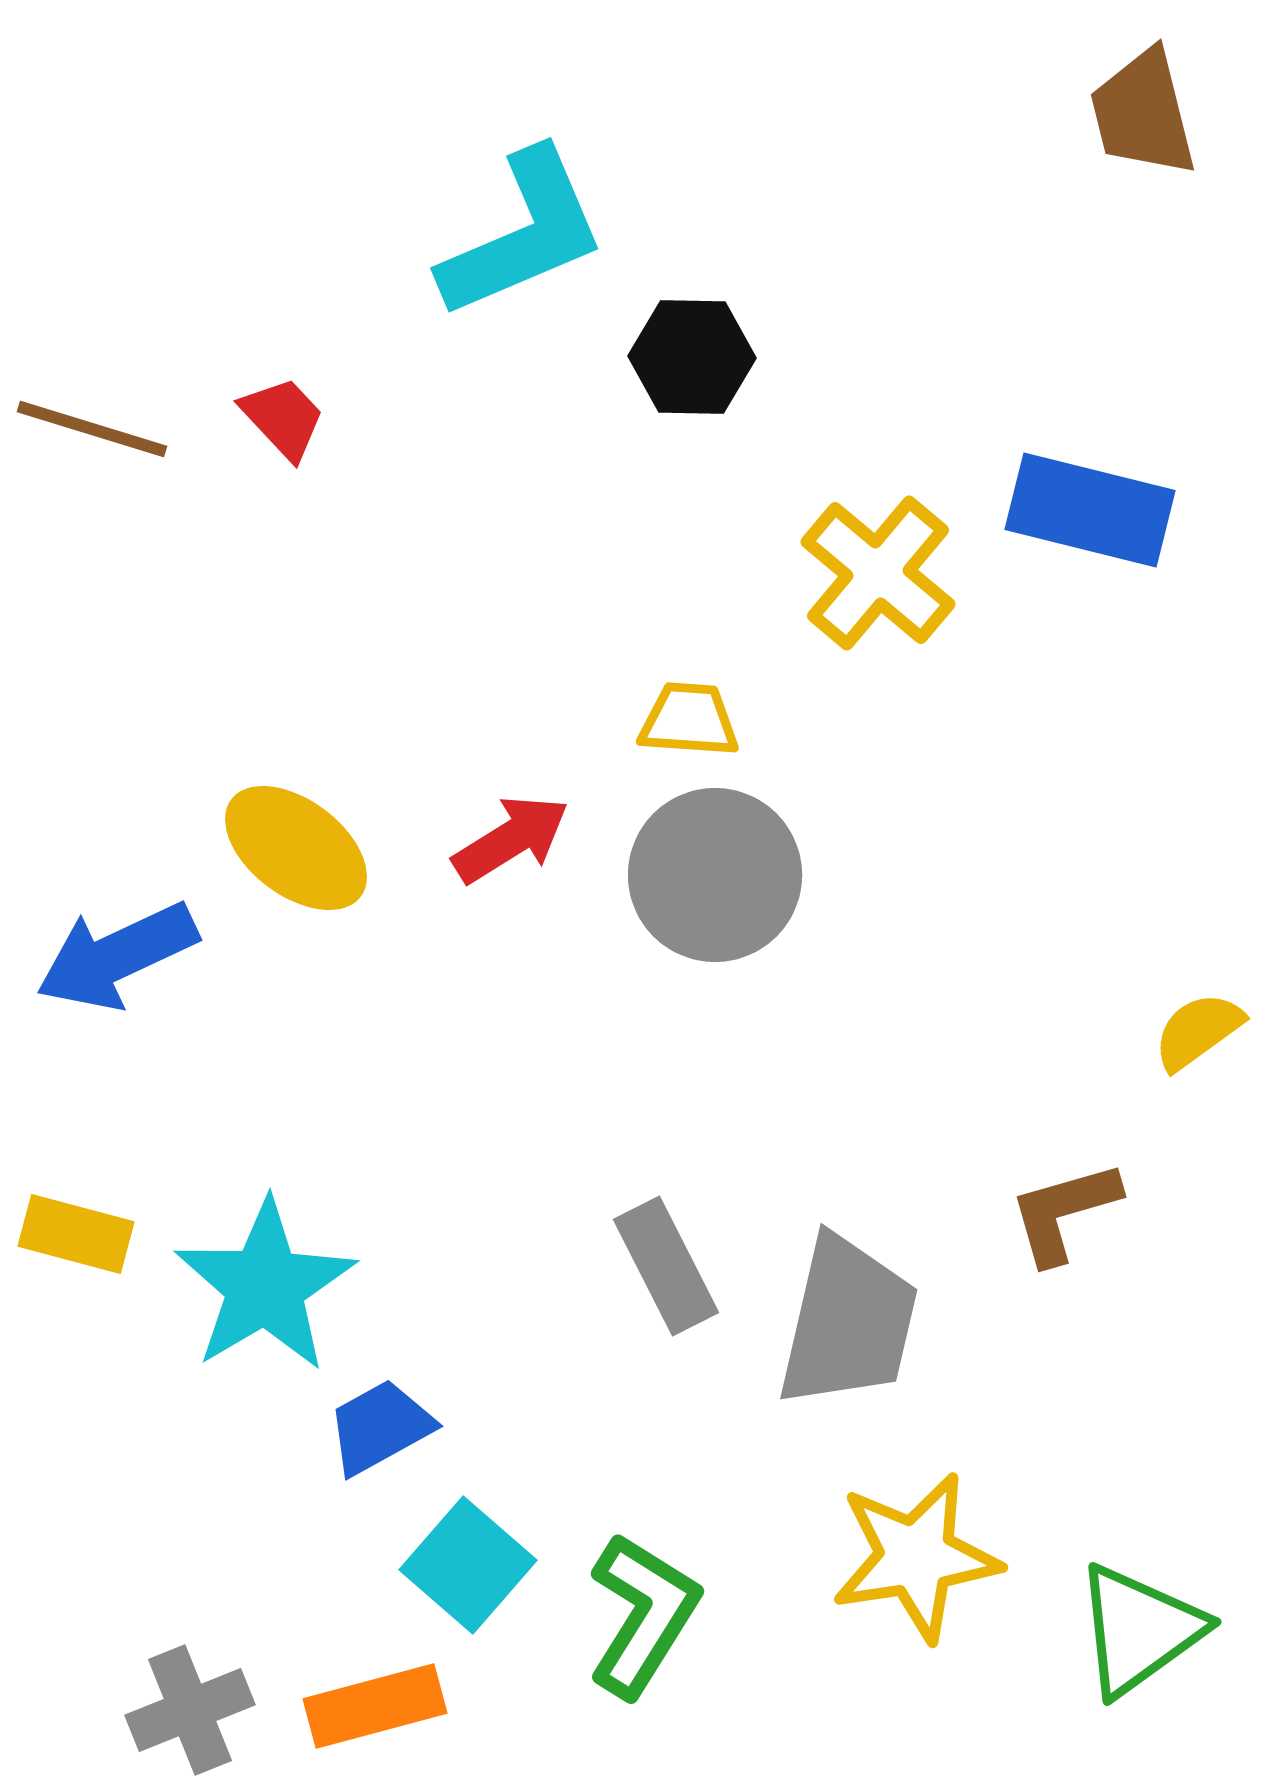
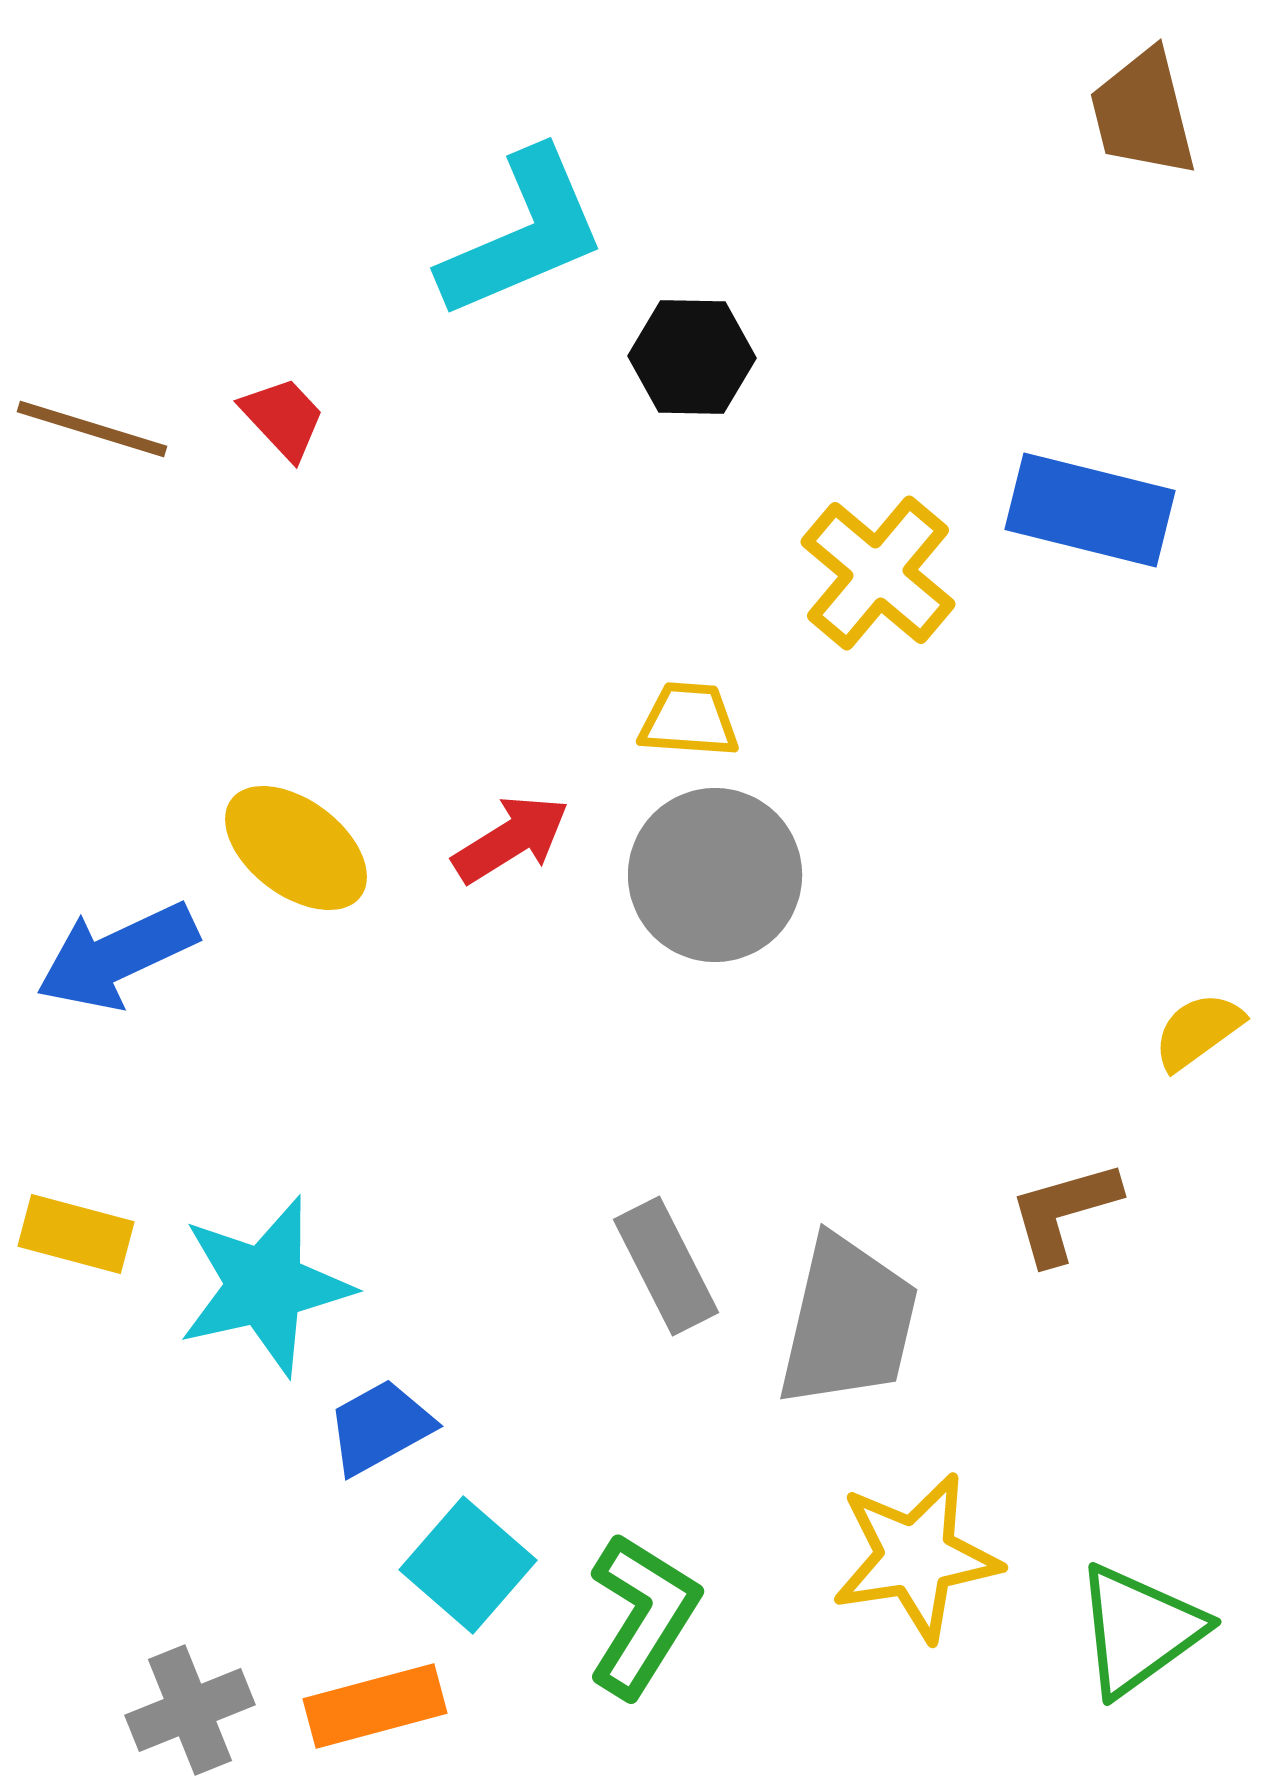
cyan star: rotated 18 degrees clockwise
